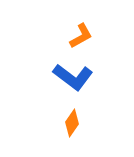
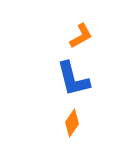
blue L-shape: moved 2 px down; rotated 39 degrees clockwise
